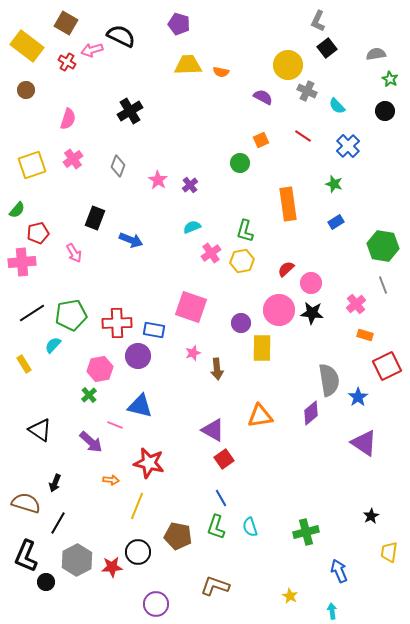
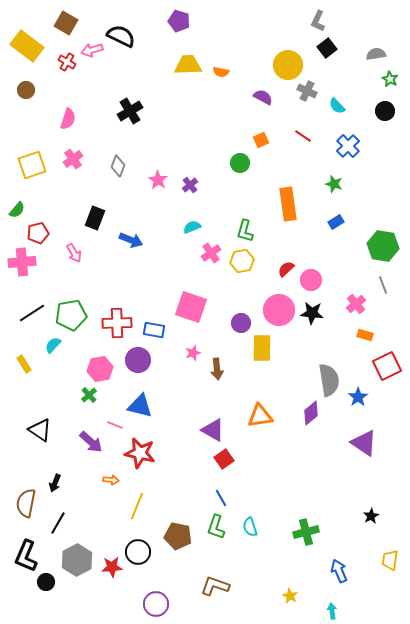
purple pentagon at (179, 24): moved 3 px up
pink circle at (311, 283): moved 3 px up
purple circle at (138, 356): moved 4 px down
red star at (149, 463): moved 9 px left, 10 px up
brown semicircle at (26, 503): rotated 96 degrees counterclockwise
yellow trapezoid at (389, 552): moved 1 px right, 8 px down
